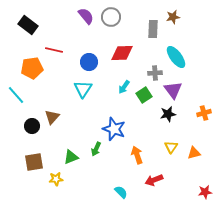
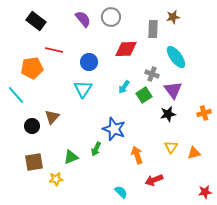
purple semicircle: moved 3 px left, 3 px down
black rectangle: moved 8 px right, 4 px up
red diamond: moved 4 px right, 4 px up
gray cross: moved 3 px left, 1 px down; rotated 24 degrees clockwise
